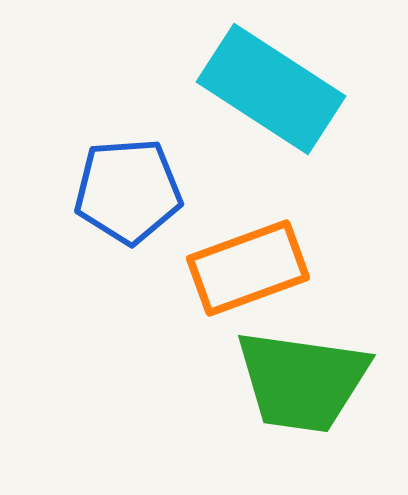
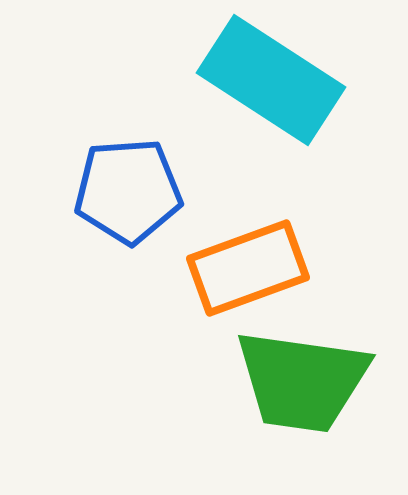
cyan rectangle: moved 9 px up
